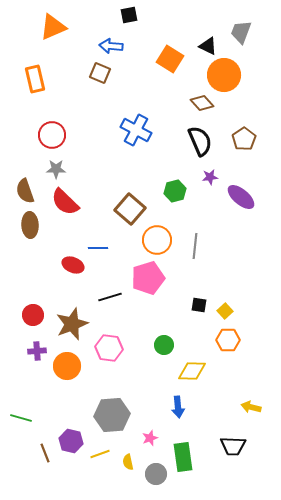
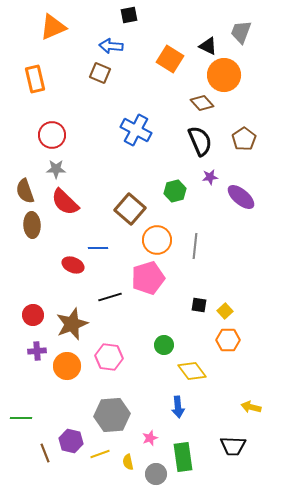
brown ellipse at (30, 225): moved 2 px right
pink hexagon at (109, 348): moved 9 px down
yellow diamond at (192, 371): rotated 52 degrees clockwise
green line at (21, 418): rotated 15 degrees counterclockwise
